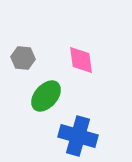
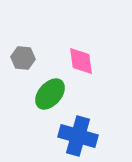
pink diamond: moved 1 px down
green ellipse: moved 4 px right, 2 px up
